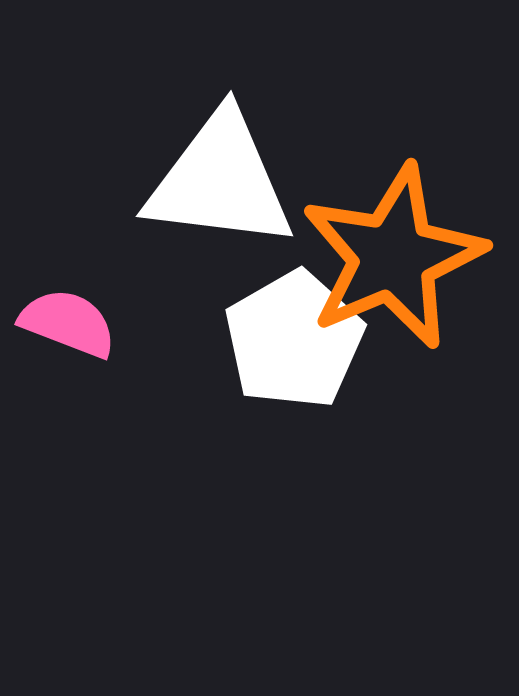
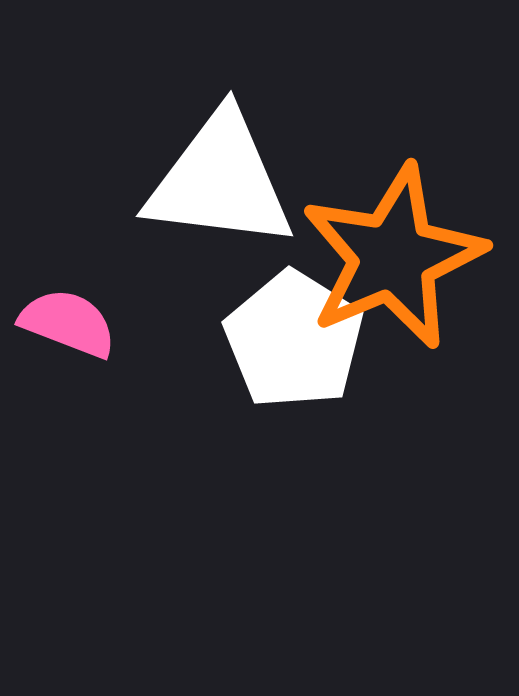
white pentagon: rotated 10 degrees counterclockwise
